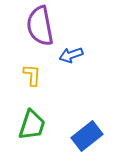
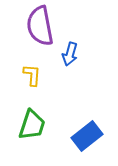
blue arrow: moved 1 px left, 1 px up; rotated 55 degrees counterclockwise
